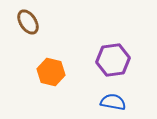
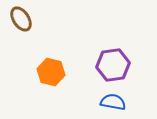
brown ellipse: moved 7 px left, 3 px up
purple hexagon: moved 5 px down
